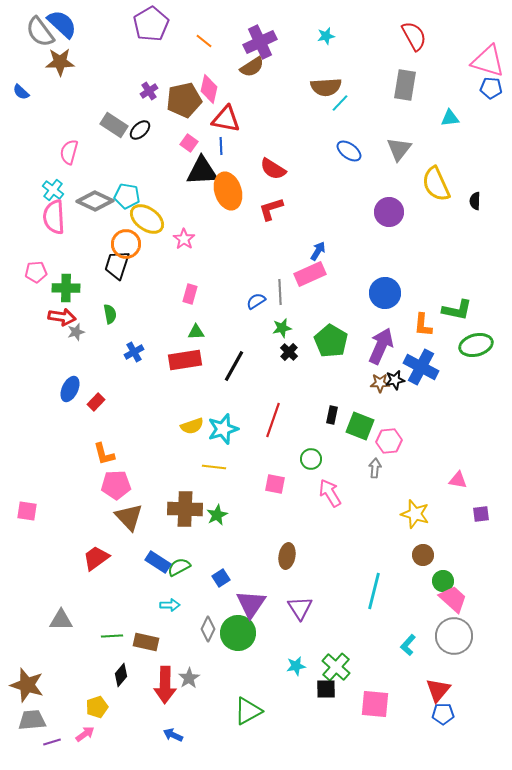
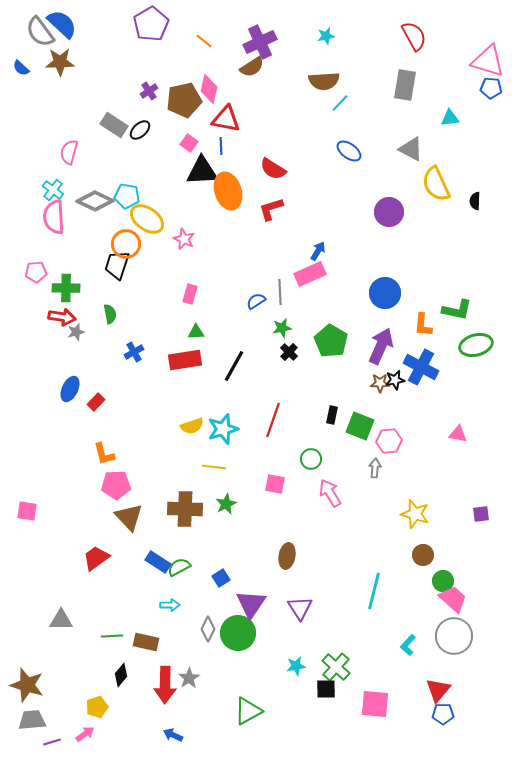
brown semicircle at (326, 87): moved 2 px left, 6 px up
blue semicircle at (21, 92): moved 24 px up
gray triangle at (399, 149): moved 12 px right; rotated 40 degrees counterclockwise
pink star at (184, 239): rotated 10 degrees counterclockwise
pink triangle at (458, 480): moved 46 px up
green star at (217, 515): moved 9 px right, 11 px up
